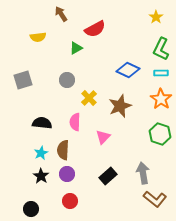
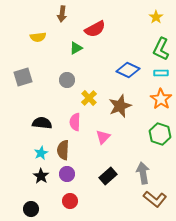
brown arrow: moved 1 px right; rotated 140 degrees counterclockwise
gray square: moved 3 px up
